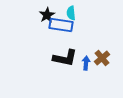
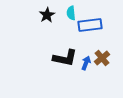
blue rectangle: moved 29 px right; rotated 15 degrees counterclockwise
blue arrow: rotated 16 degrees clockwise
